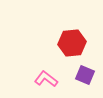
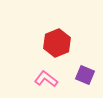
red hexagon: moved 15 px left; rotated 16 degrees counterclockwise
